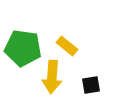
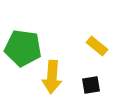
yellow rectangle: moved 30 px right
